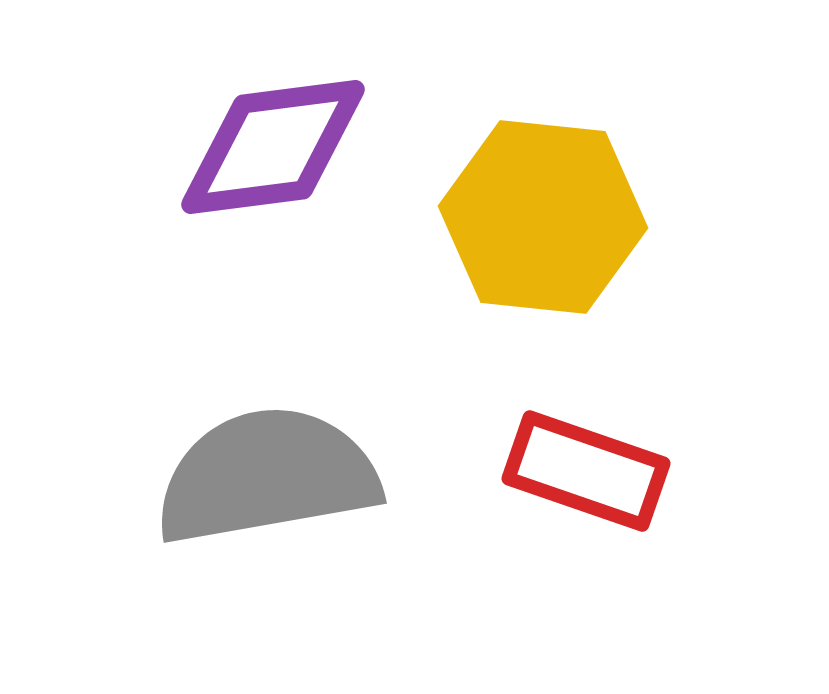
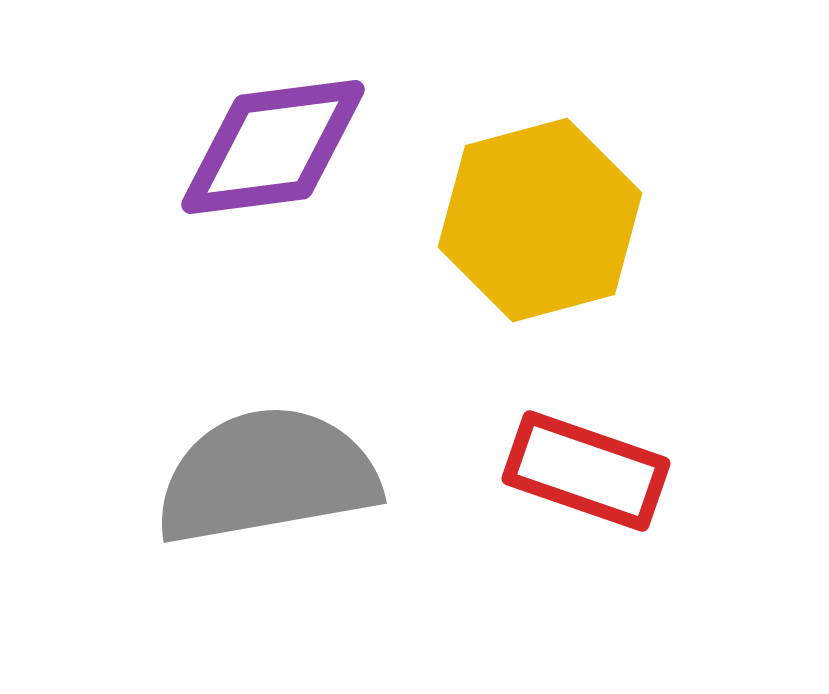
yellow hexagon: moved 3 px left, 3 px down; rotated 21 degrees counterclockwise
